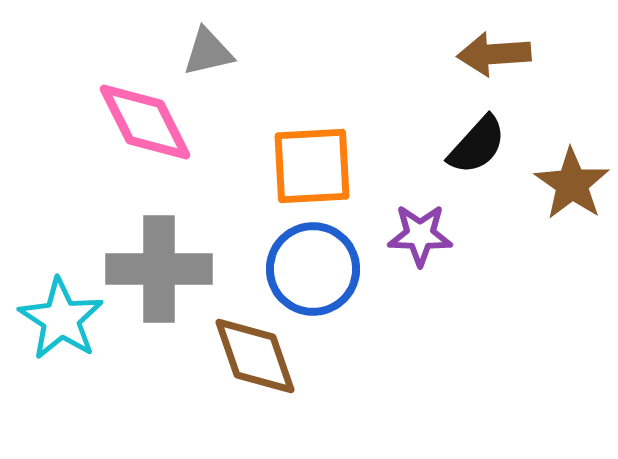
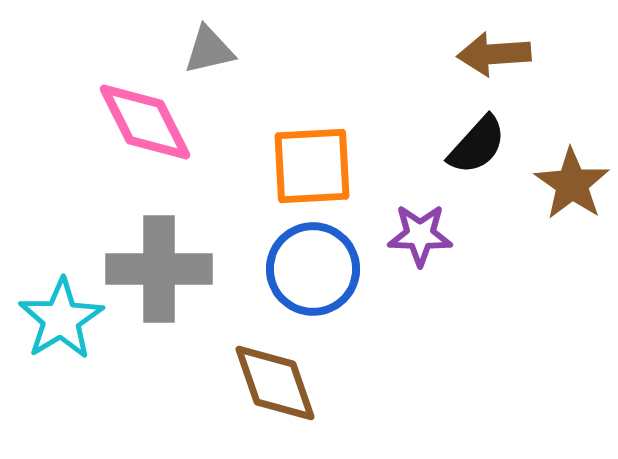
gray triangle: moved 1 px right, 2 px up
cyan star: rotated 8 degrees clockwise
brown diamond: moved 20 px right, 27 px down
